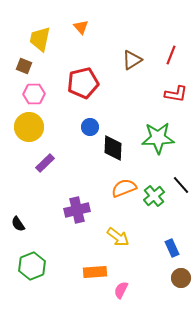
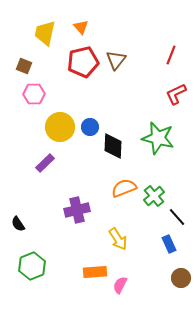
yellow trapezoid: moved 5 px right, 6 px up
brown triangle: moved 16 px left; rotated 20 degrees counterclockwise
red pentagon: moved 21 px up
red L-shape: rotated 145 degrees clockwise
yellow circle: moved 31 px right
green star: rotated 16 degrees clockwise
black diamond: moved 2 px up
black line: moved 4 px left, 32 px down
yellow arrow: moved 2 px down; rotated 20 degrees clockwise
blue rectangle: moved 3 px left, 4 px up
pink semicircle: moved 1 px left, 5 px up
